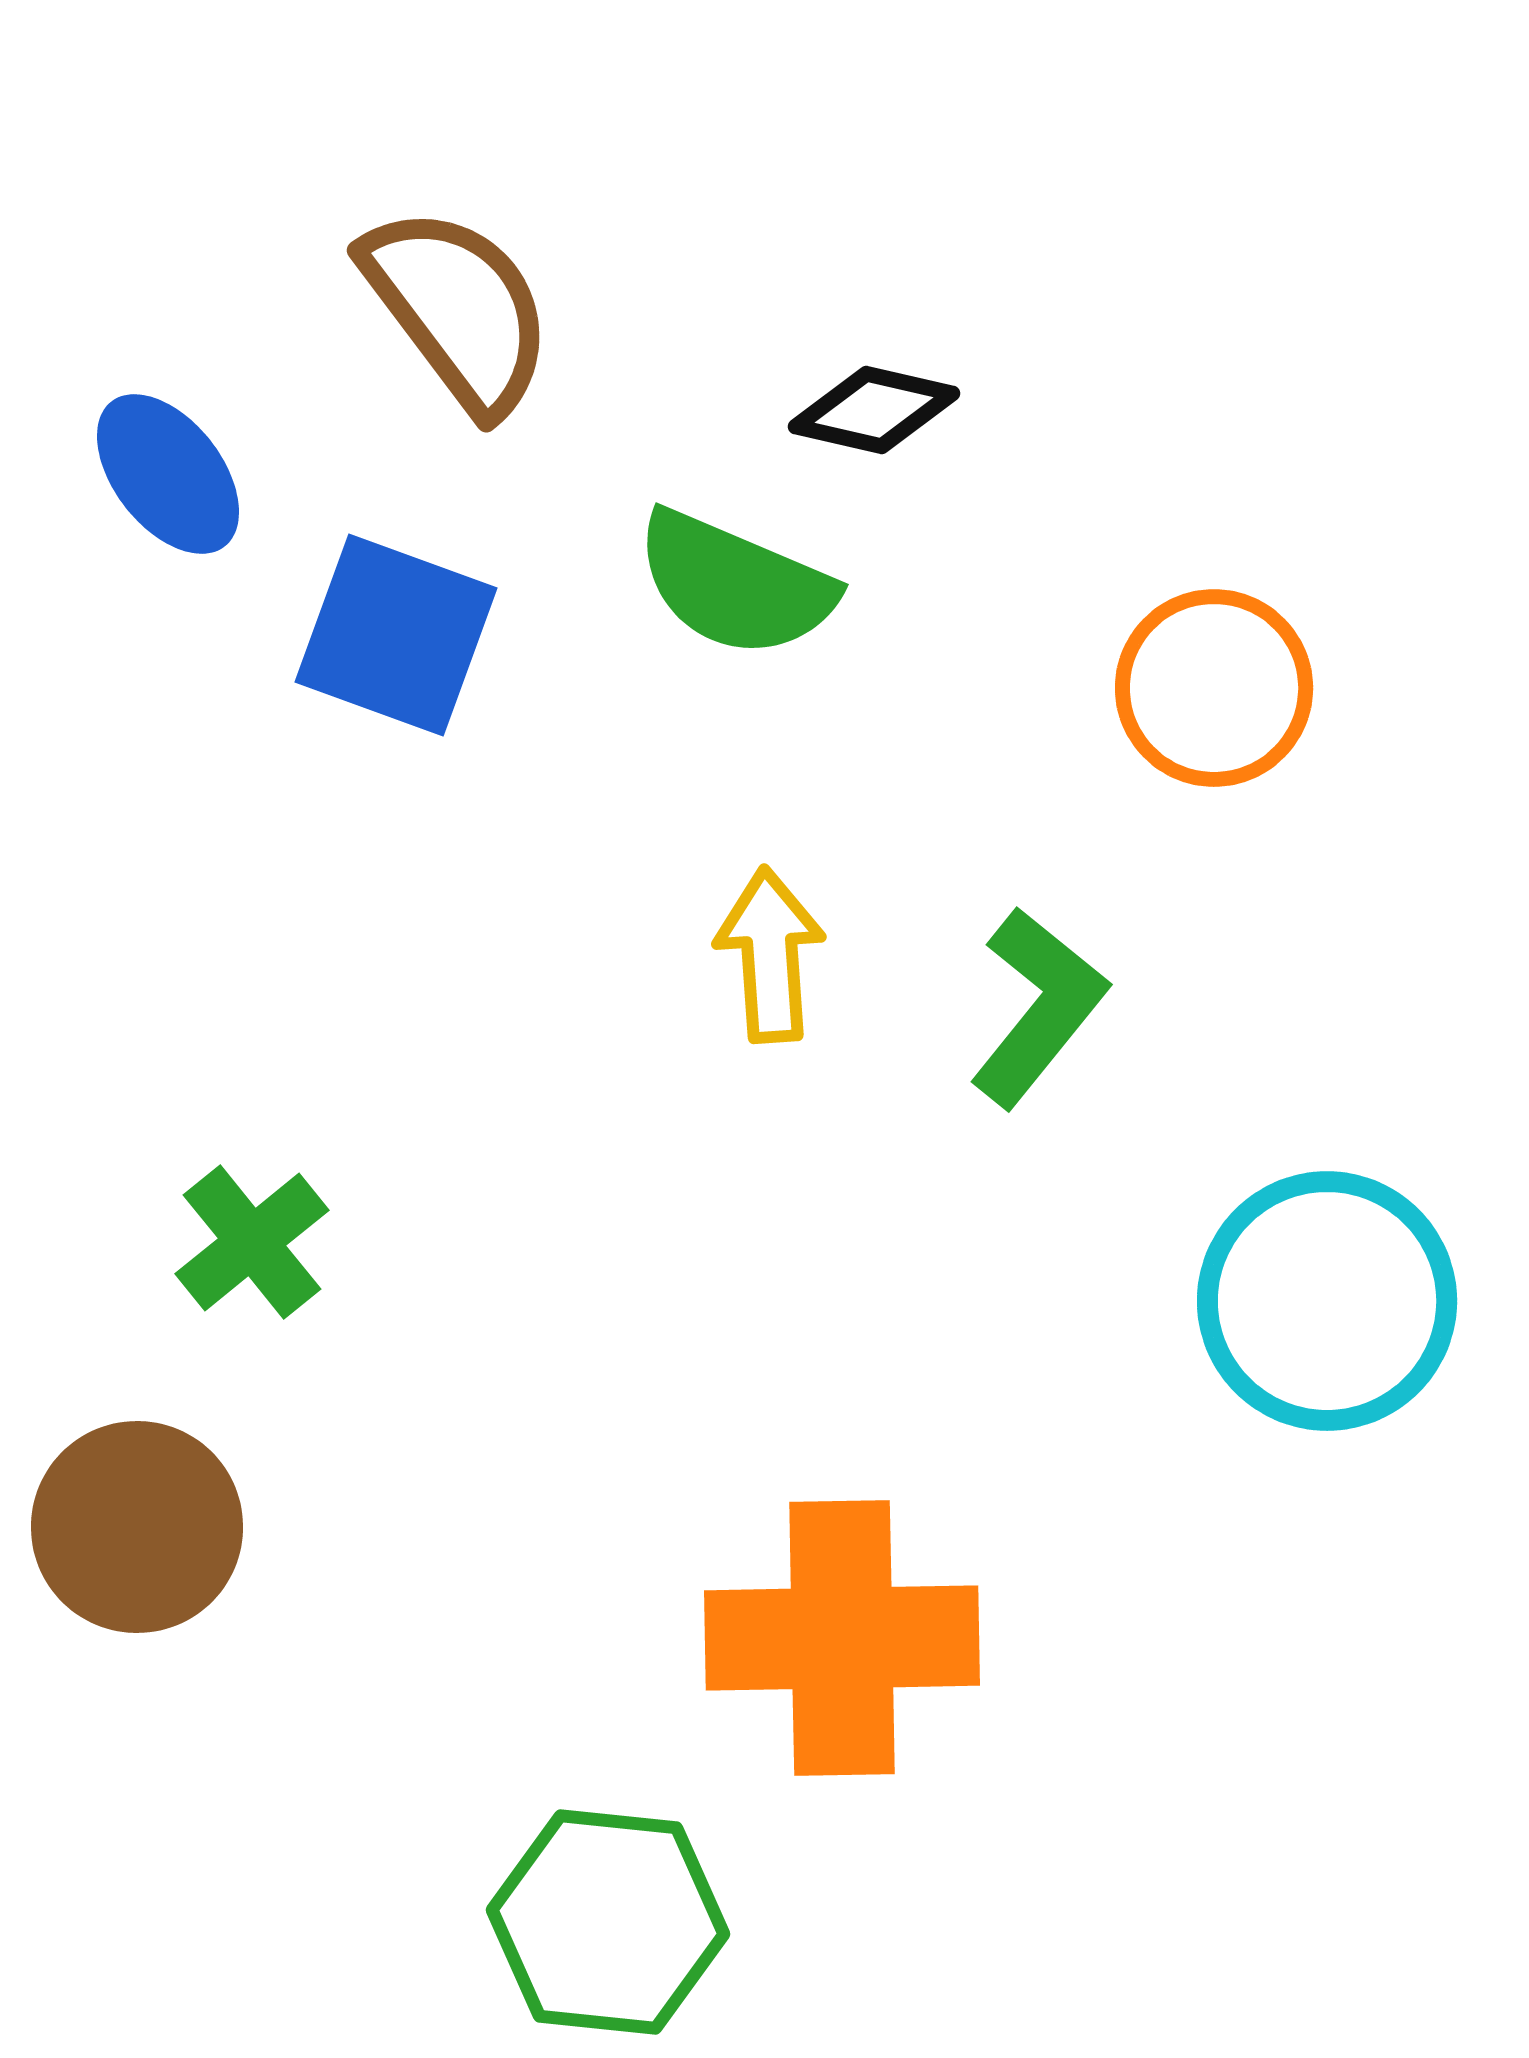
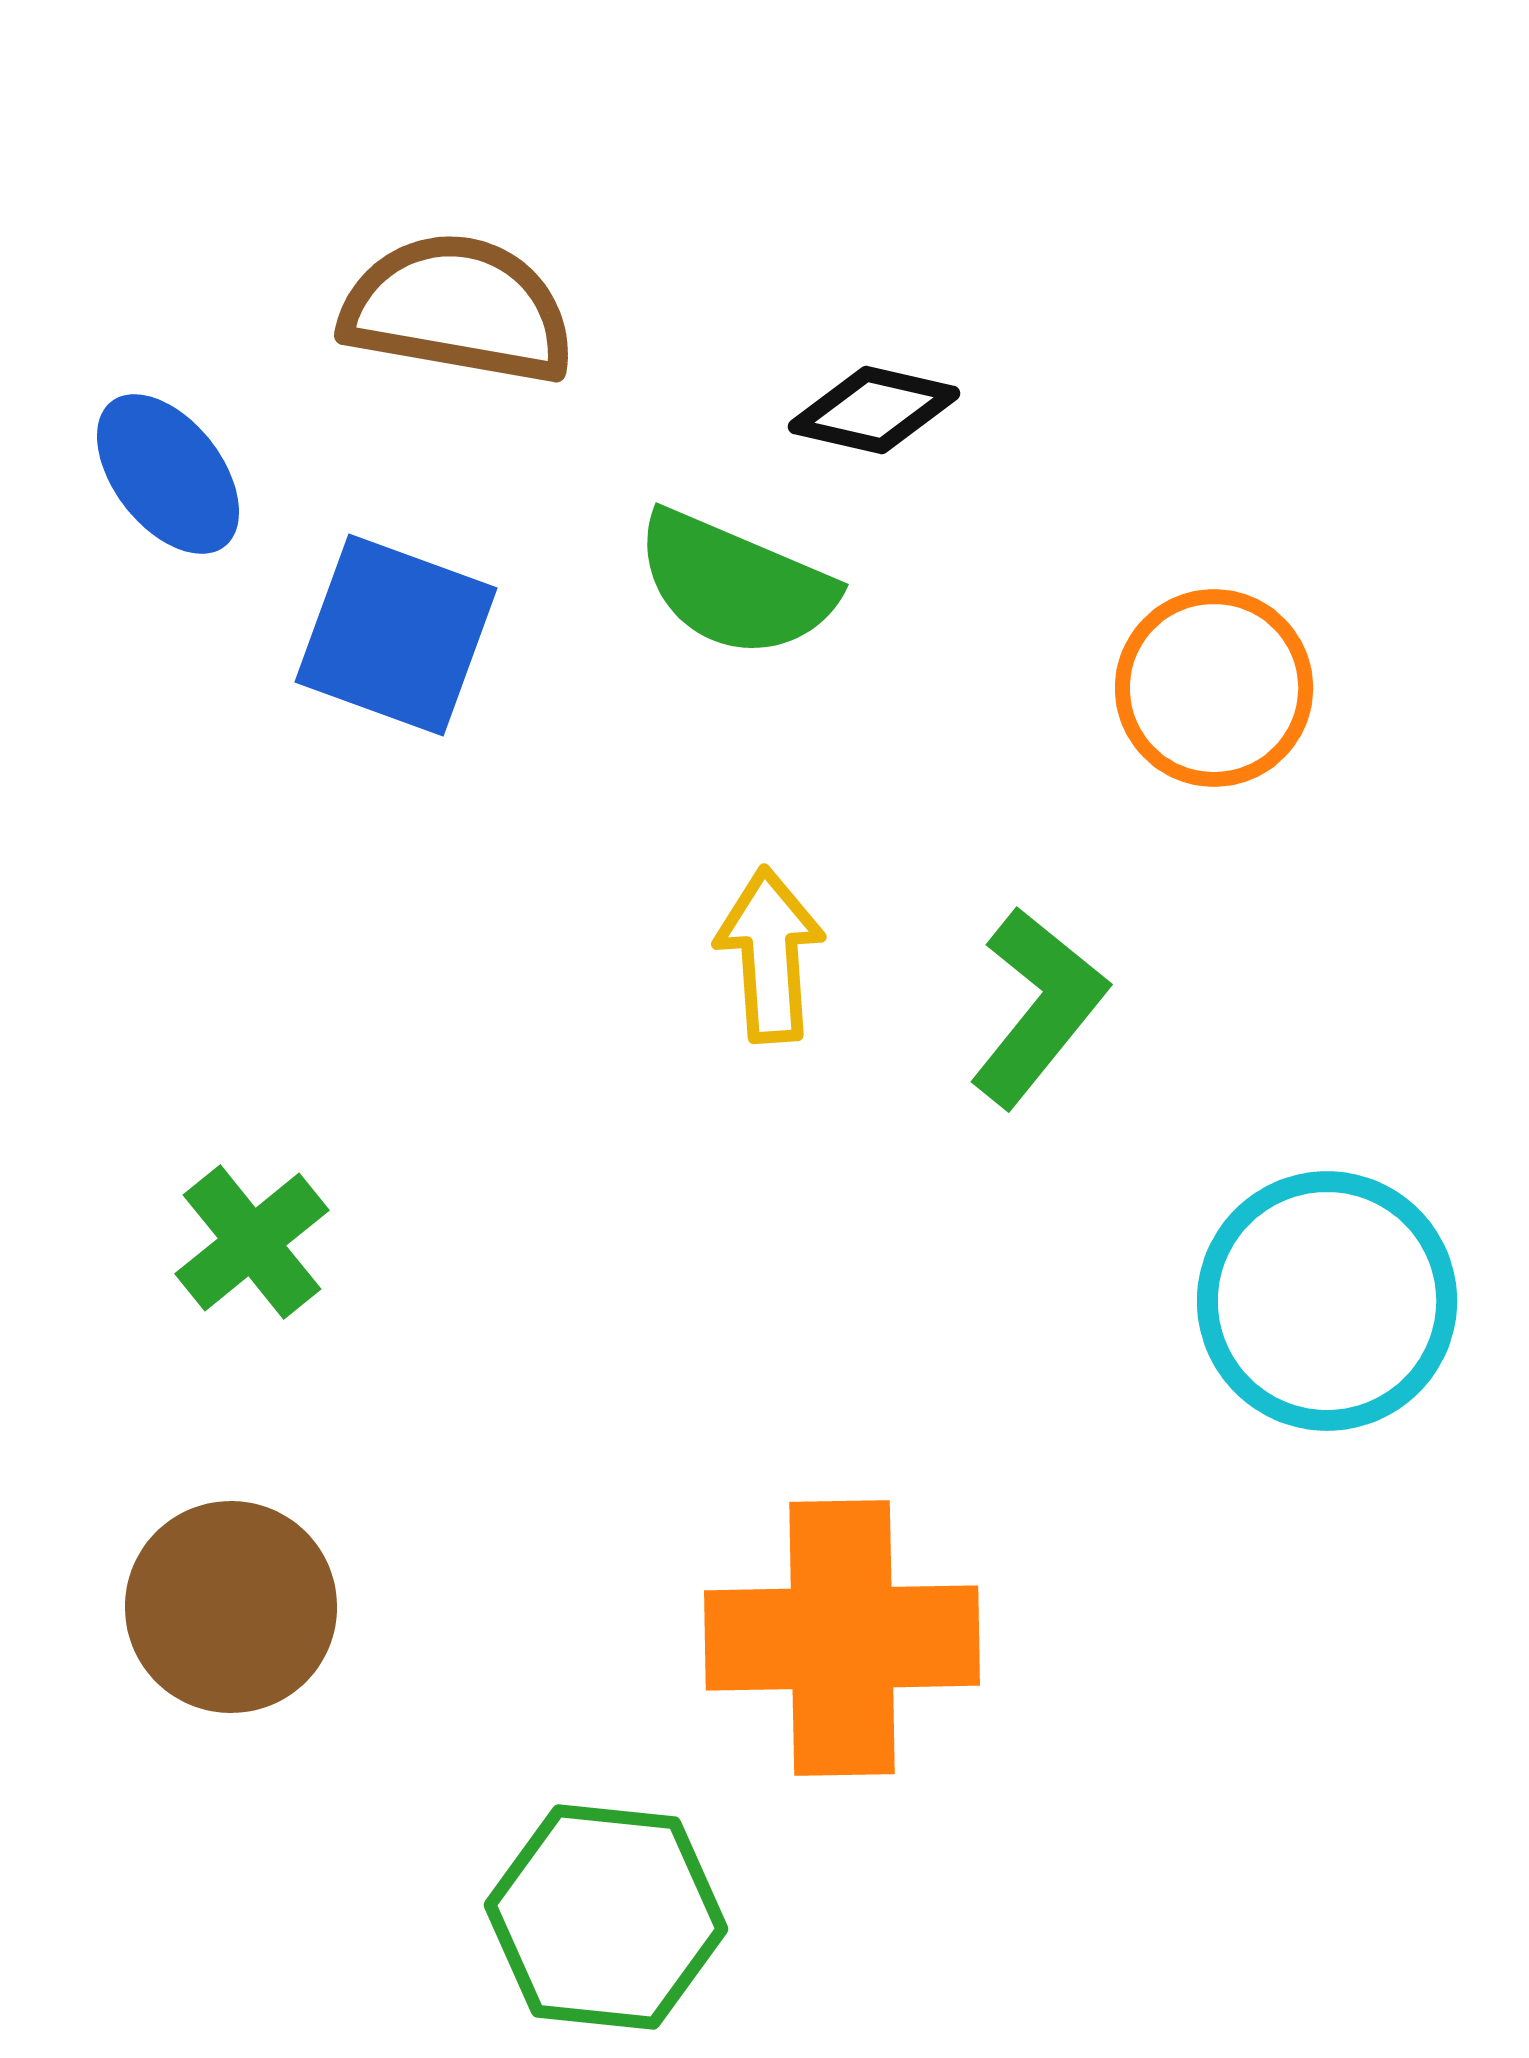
brown semicircle: rotated 43 degrees counterclockwise
brown circle: moved 94 px right, 80 px down
green hexagon: moved 2 px left, 5 px up
